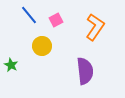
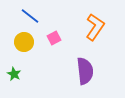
blue line: moved 1 px right, 1 px down; rotated 12 degrees counterclockwise
pink square: moved 2 px left, 18 px down
yellow circle: moved 18 px left, 4 px up
green star: moved 3 px right, 9 px down
